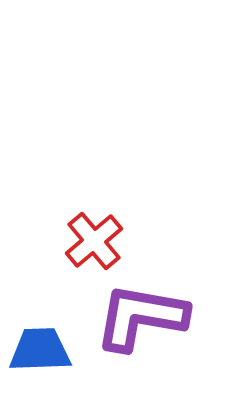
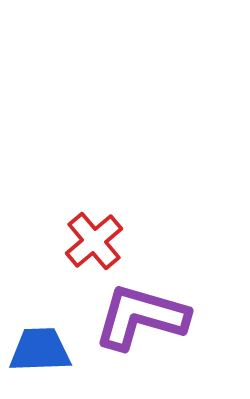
purple L-shape: rotated 6 degrees clockwise
